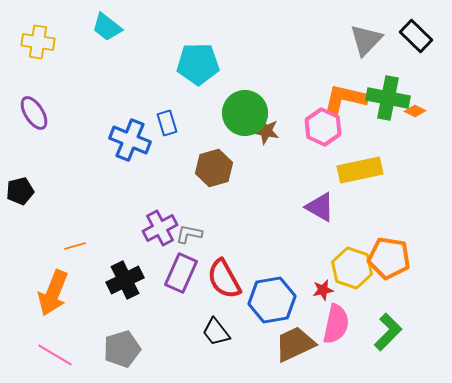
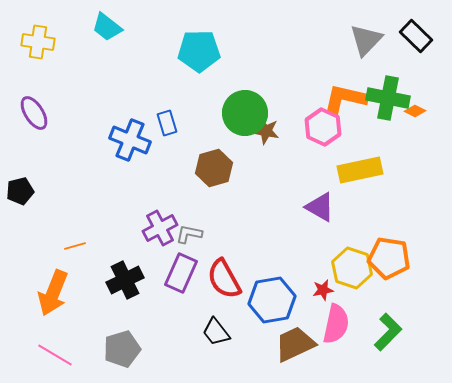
cyan pentagon: moved 1 px right, 13 px up
